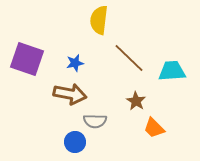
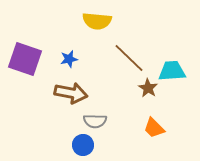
yellow semicircle: moved 2 px left, 1 px down; rotated 92 degrees counterclockwise
purple square: moved 2 px left
blue star: moved 6 px left, 4 px up
brown arrow: moved 1 px right, 1 px up
brown star: moved 12 px right, 13 px up
blue circle: moved 8 px right, 3 px down
